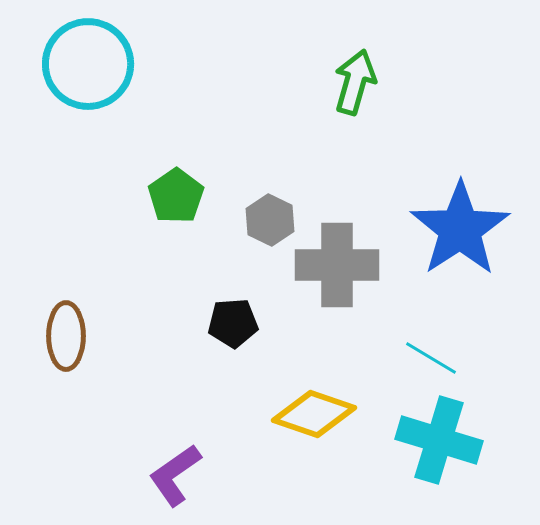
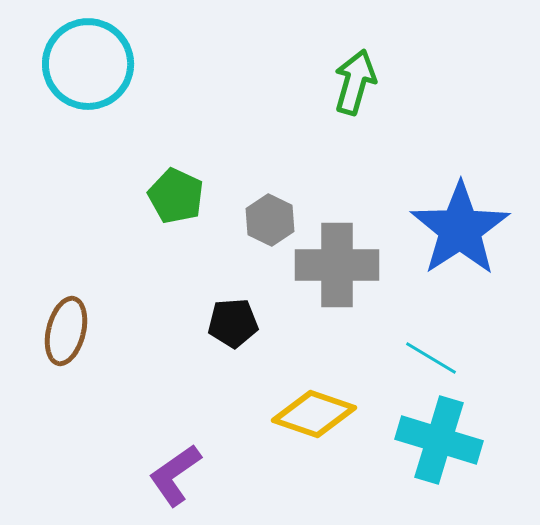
green pentagon: rotated 12 degrees counterclockwise
brown ellipse: moved 5 px up; rotated 14 degrees clockwise
